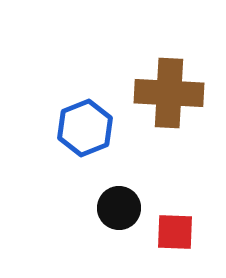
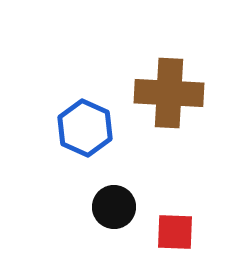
blue hexagon: rotated 14 degrees counterclockwise
black circle: moved 5 px left, 1 px up
